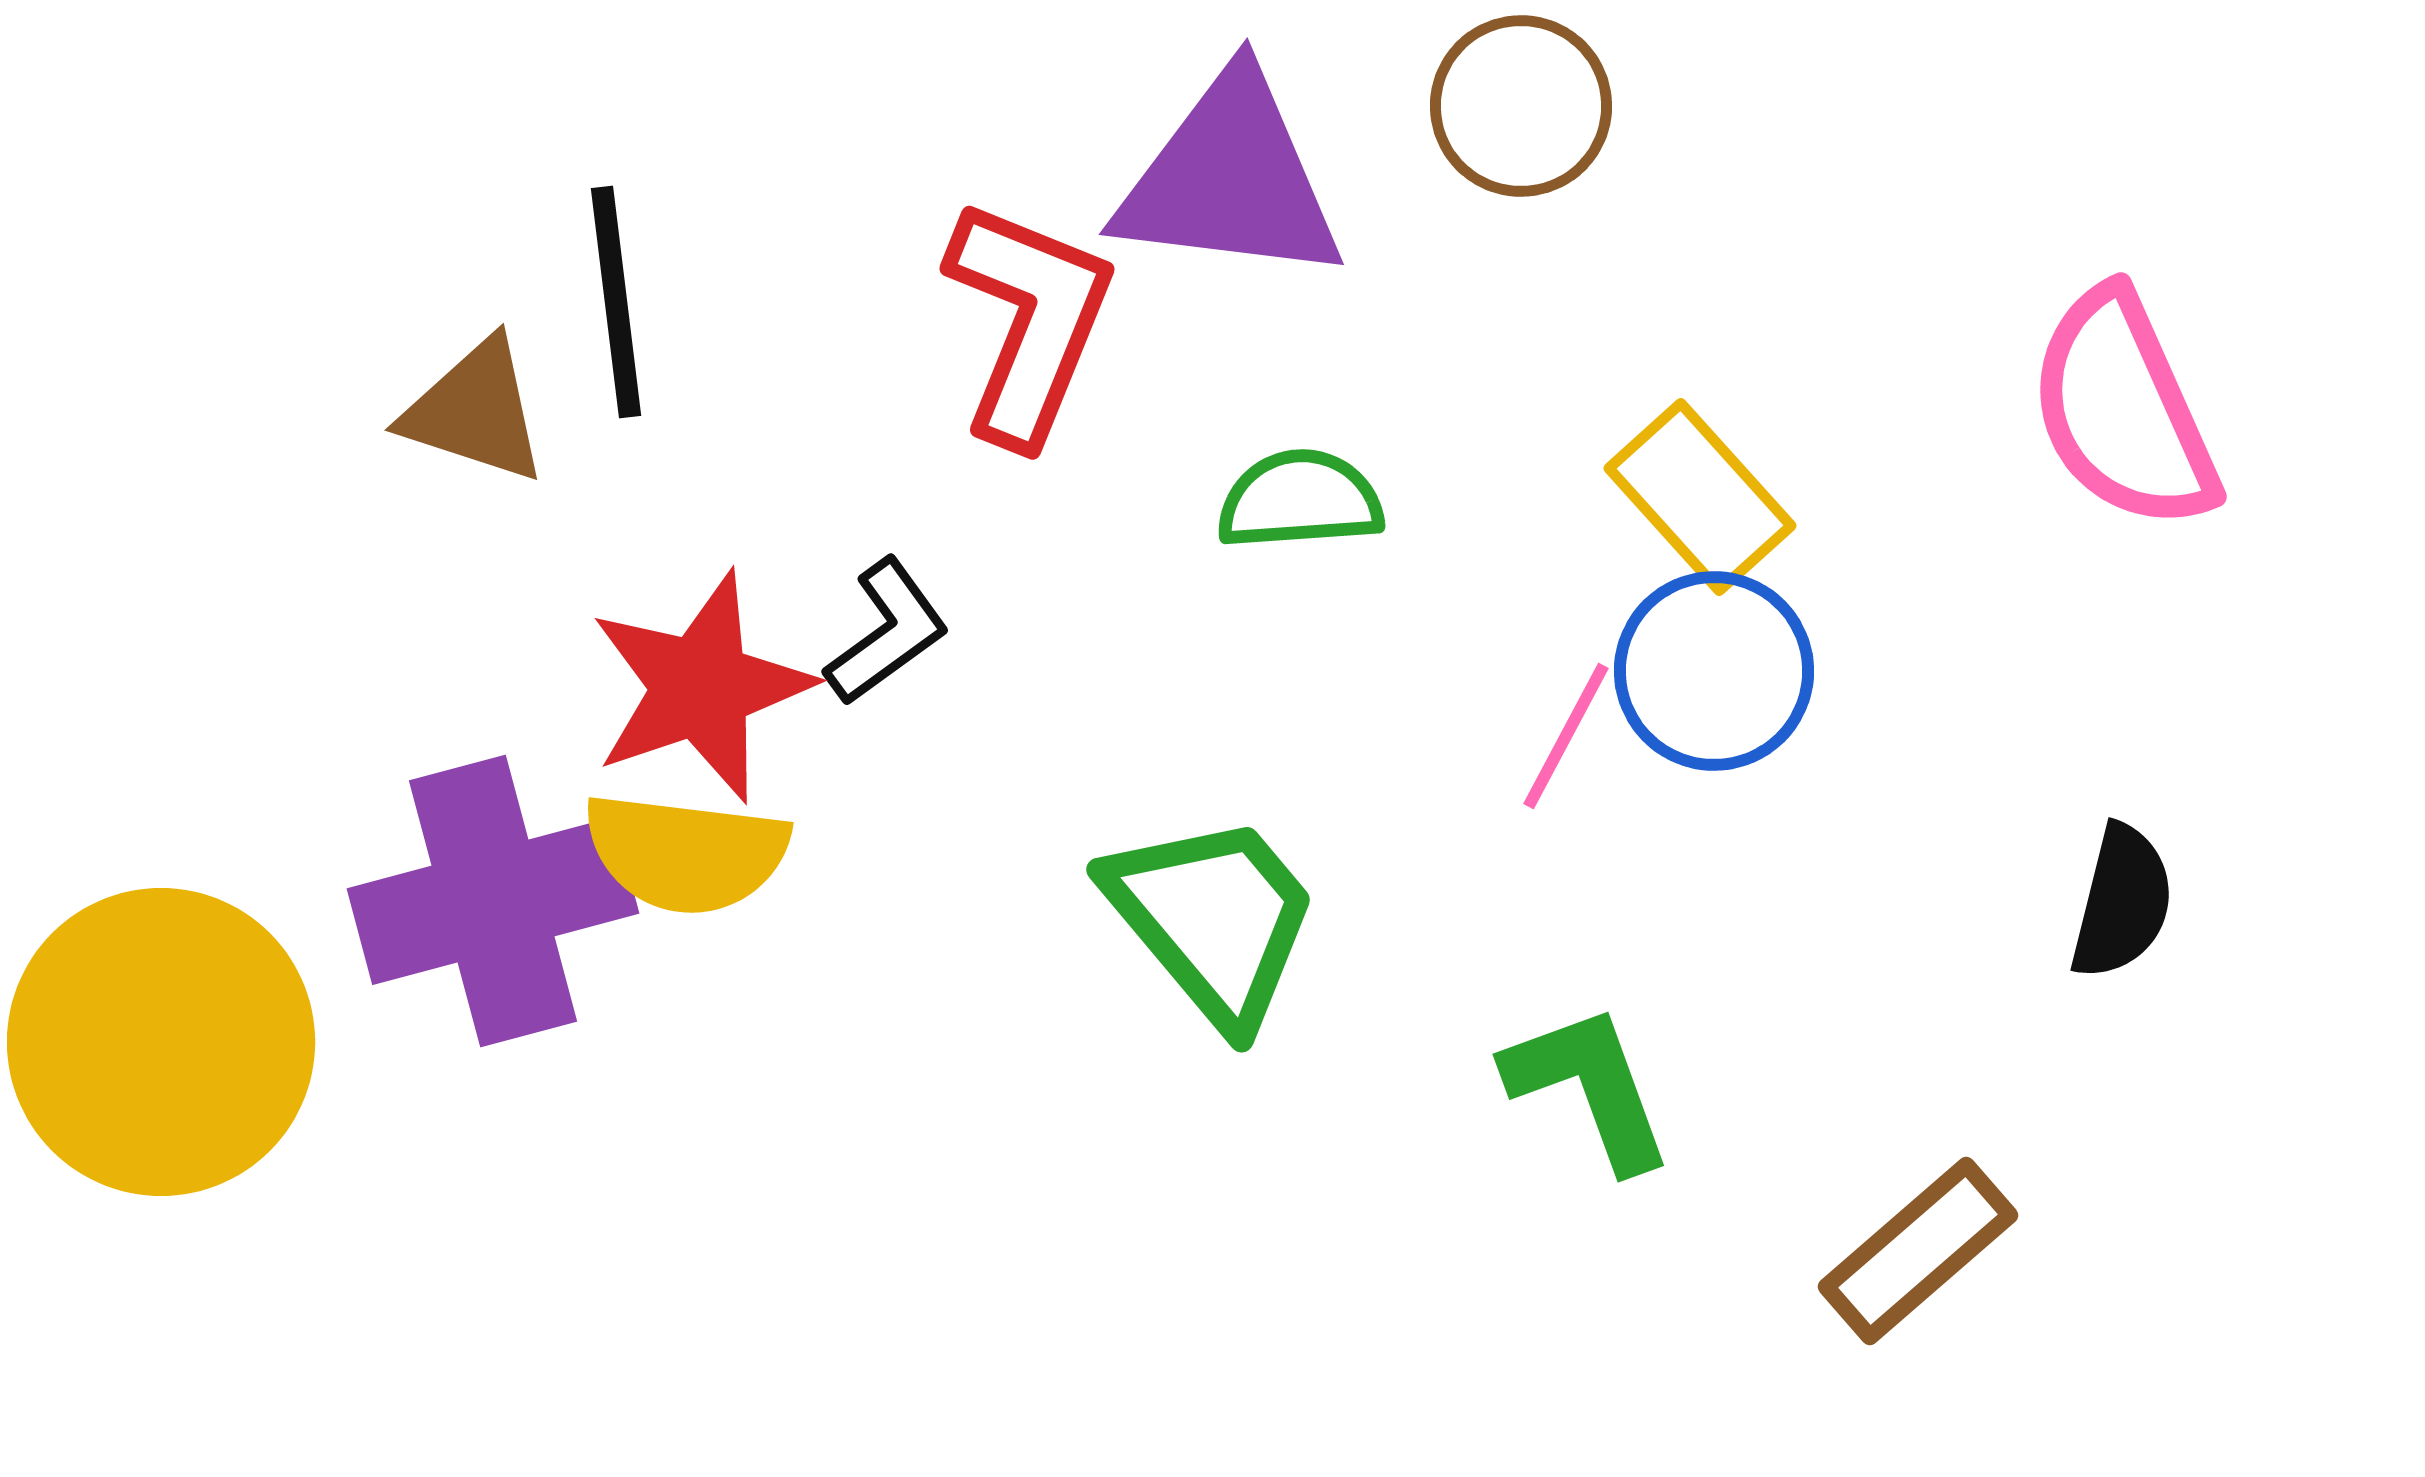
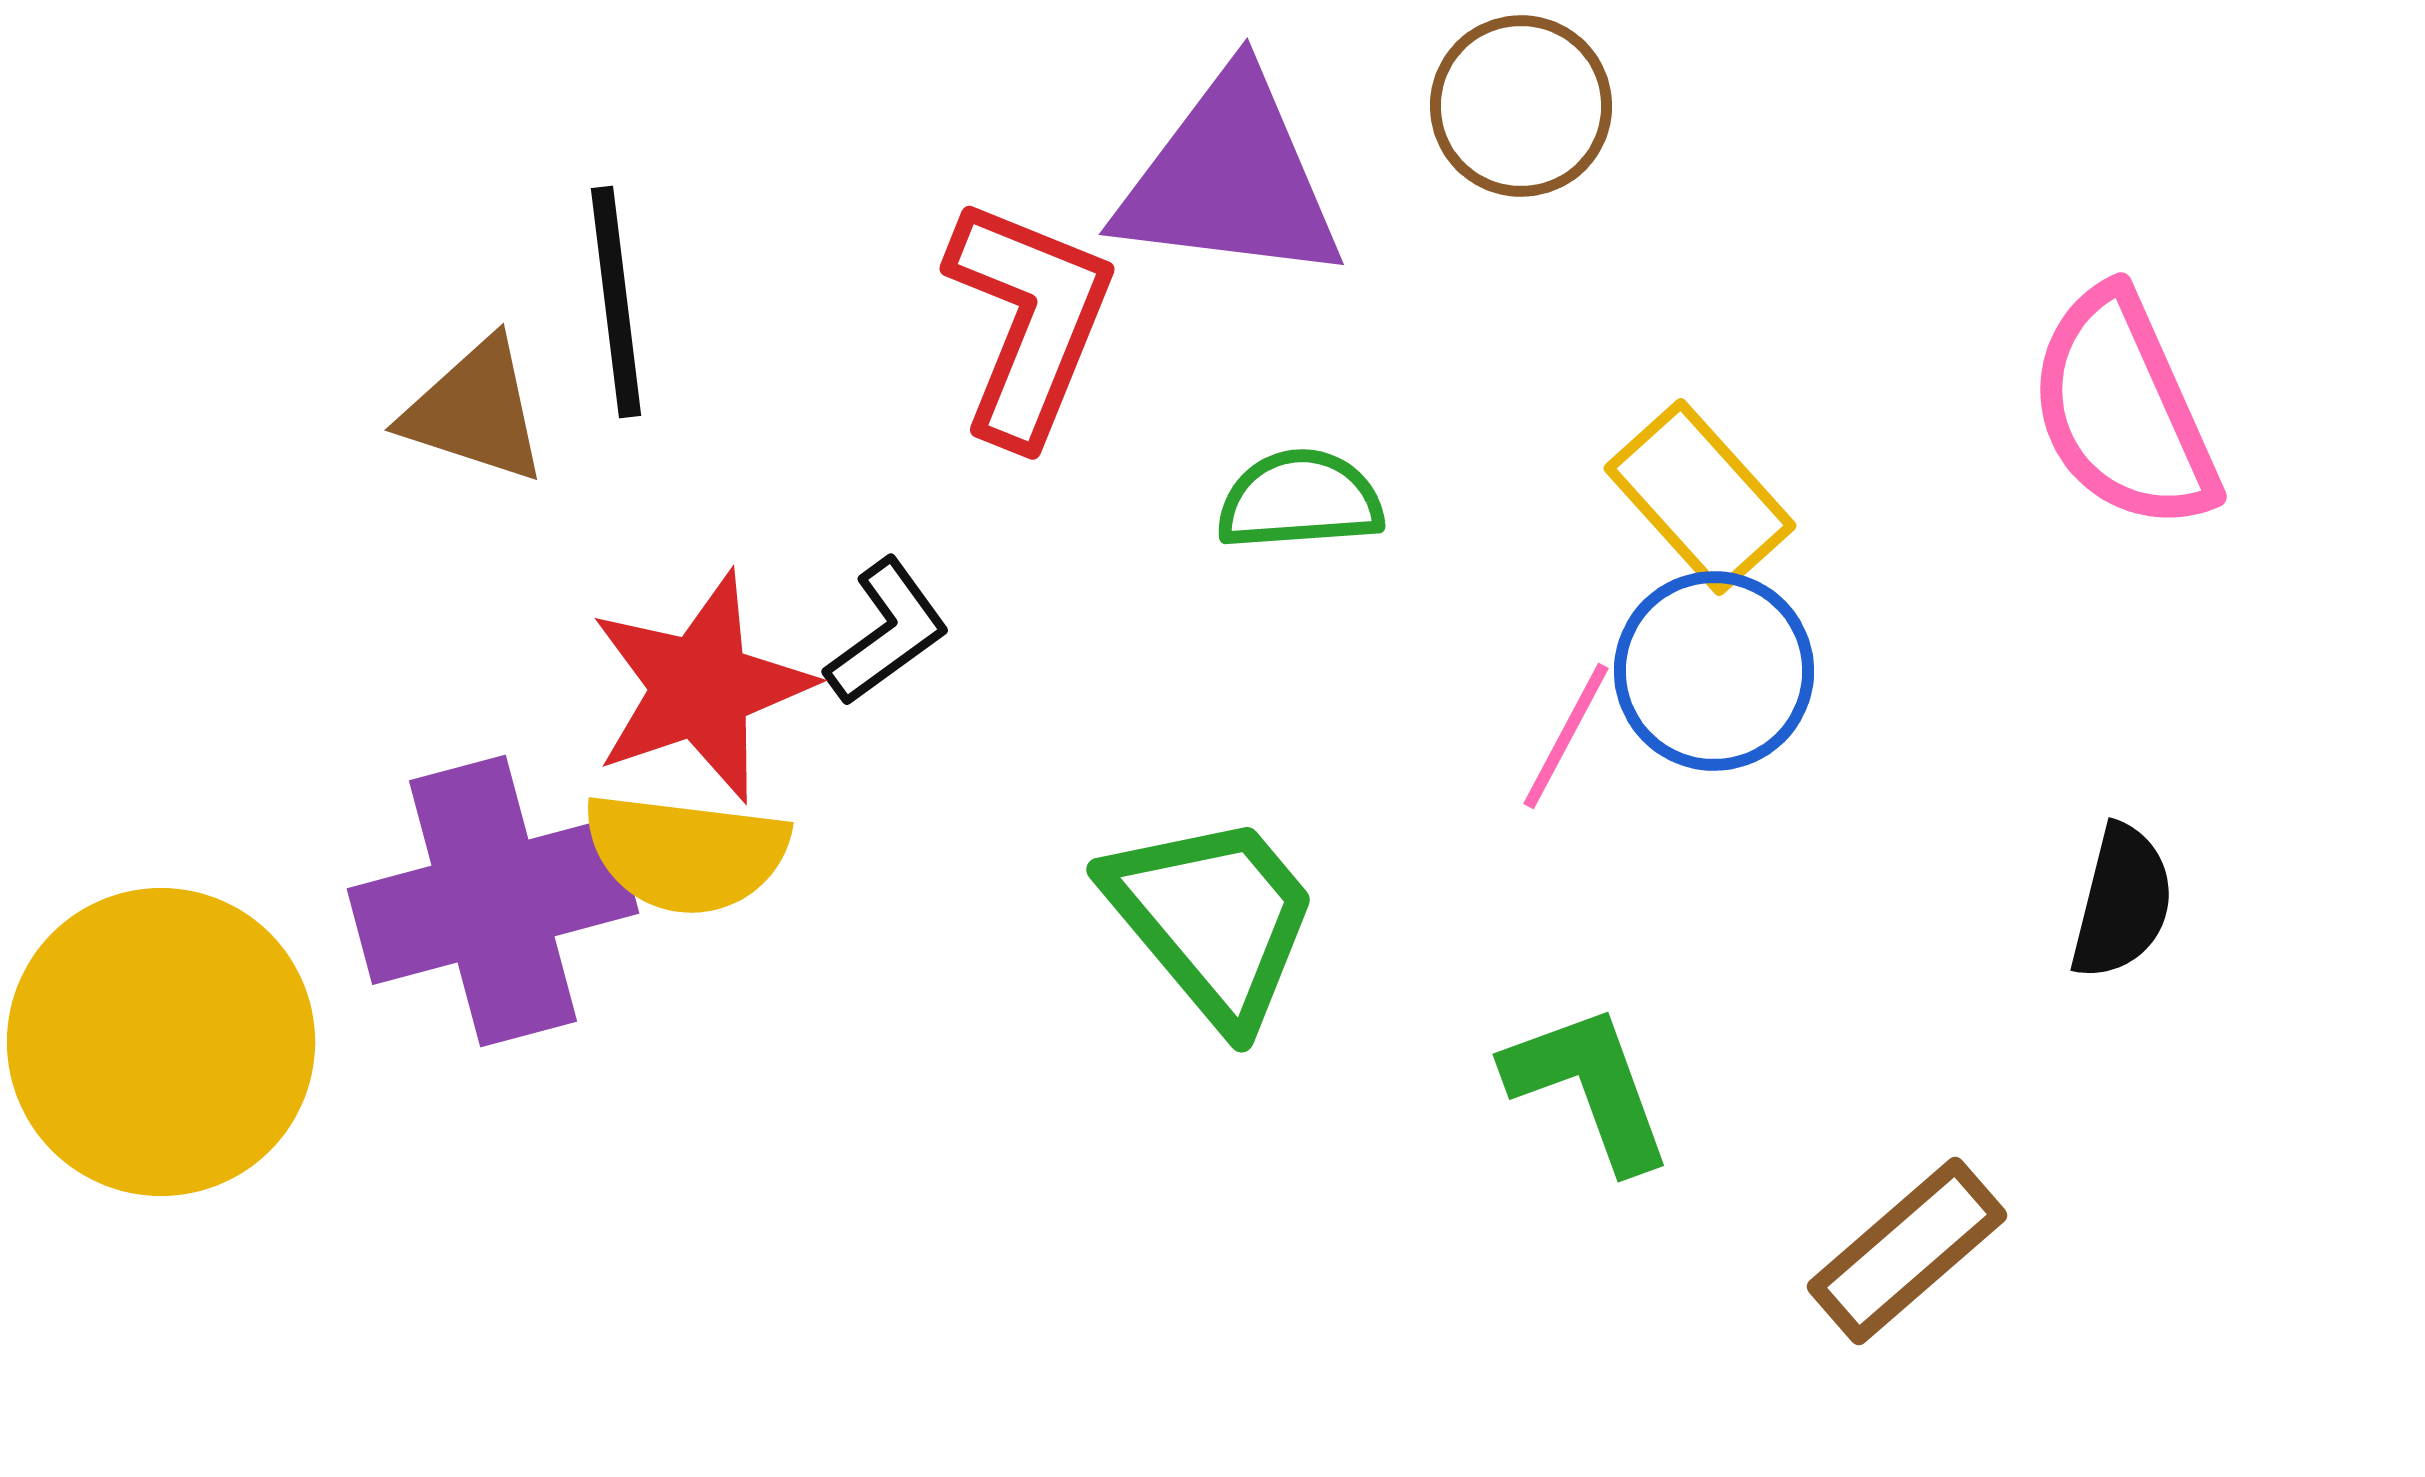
brown rectangle: moved 11 px left
